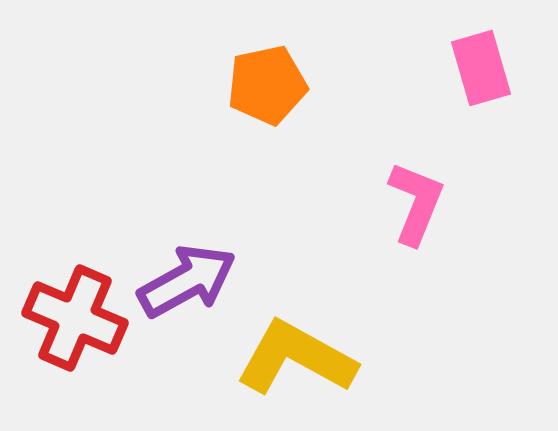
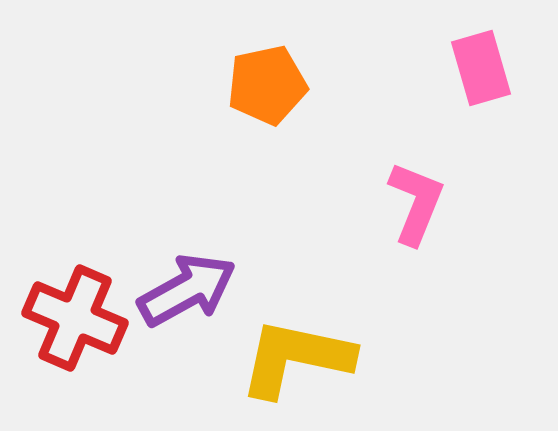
purple arrow: moved 9 px down
yellow L-shape: rotated 17 degrees counterclockwise
